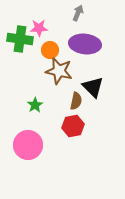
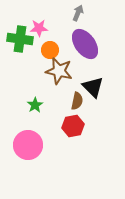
purple ellipse: rotated 48 degrees clockwise
brown semicircle: moved 1 px right
